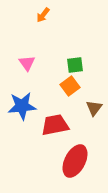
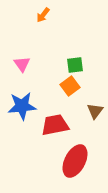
pink triangle: moved 5 px left, 1 px down
brown triangle: moved 1 px right, 3 px down
